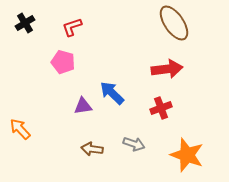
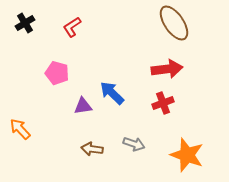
red L-shape: rotated 15 degrees counterclockwise
pink pentagon: moved 6 px left, 11 px down
red cross: moved 2 px right, 5 px up
